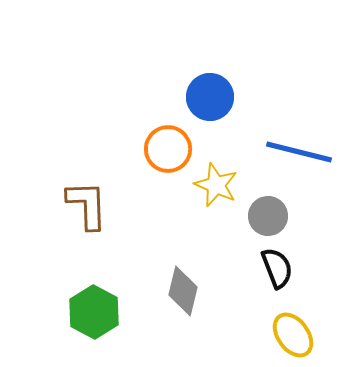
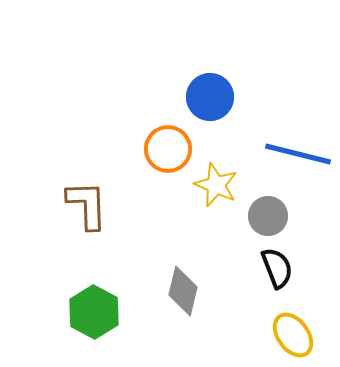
blue line: moved 1 px left, 2 px down
